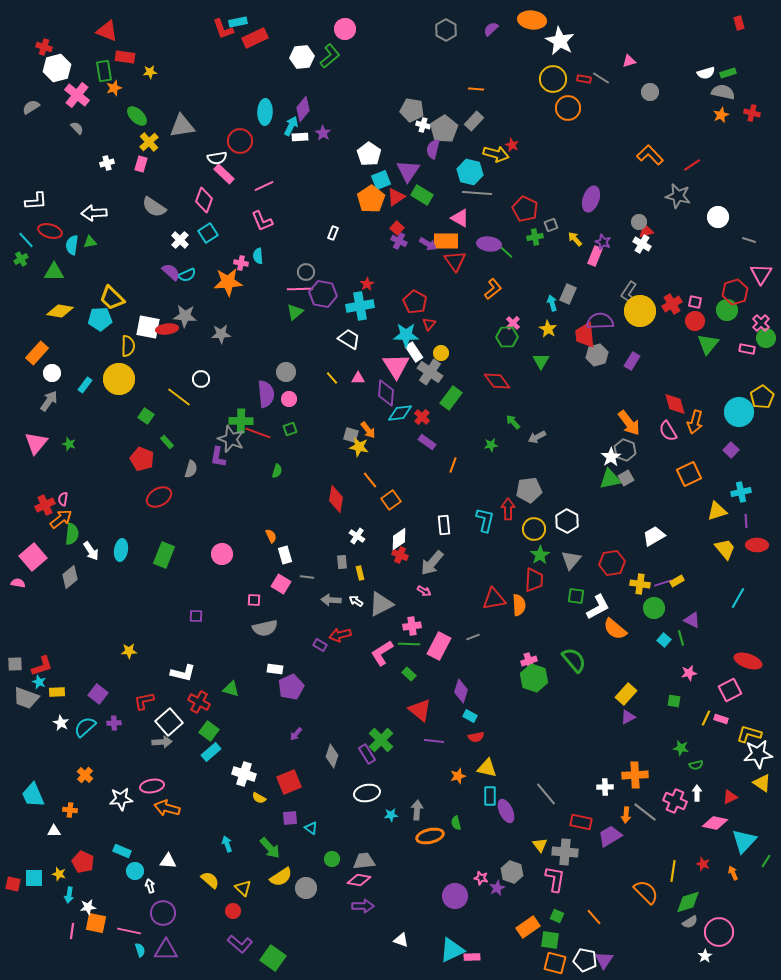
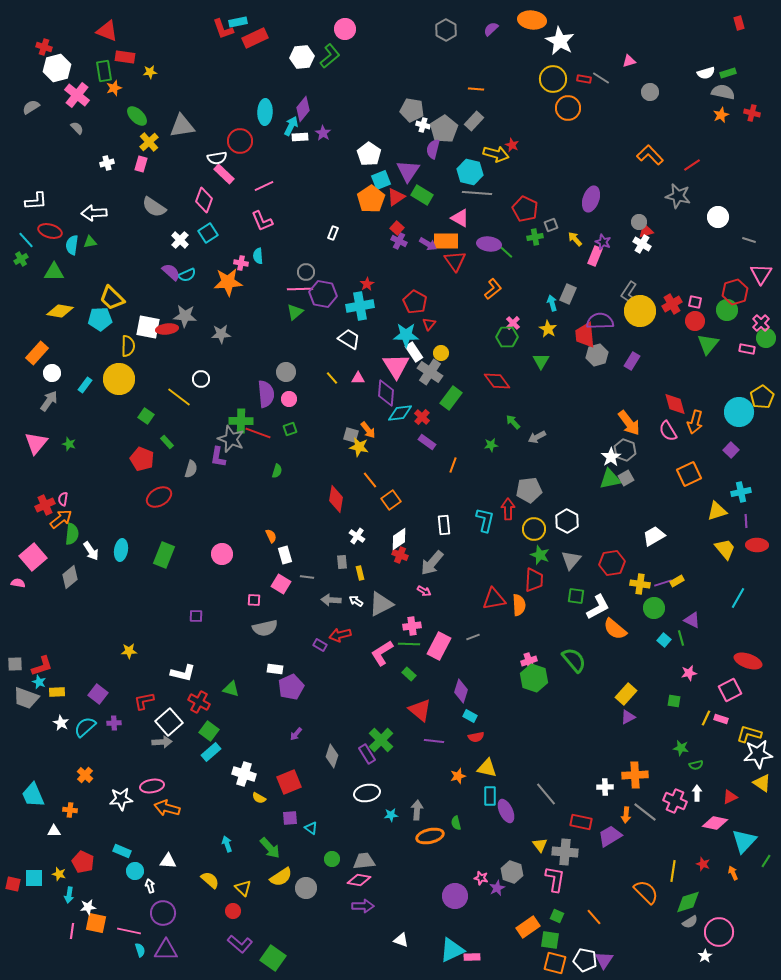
green star at (540, 555): rotated 18 degrees counterclockwise
